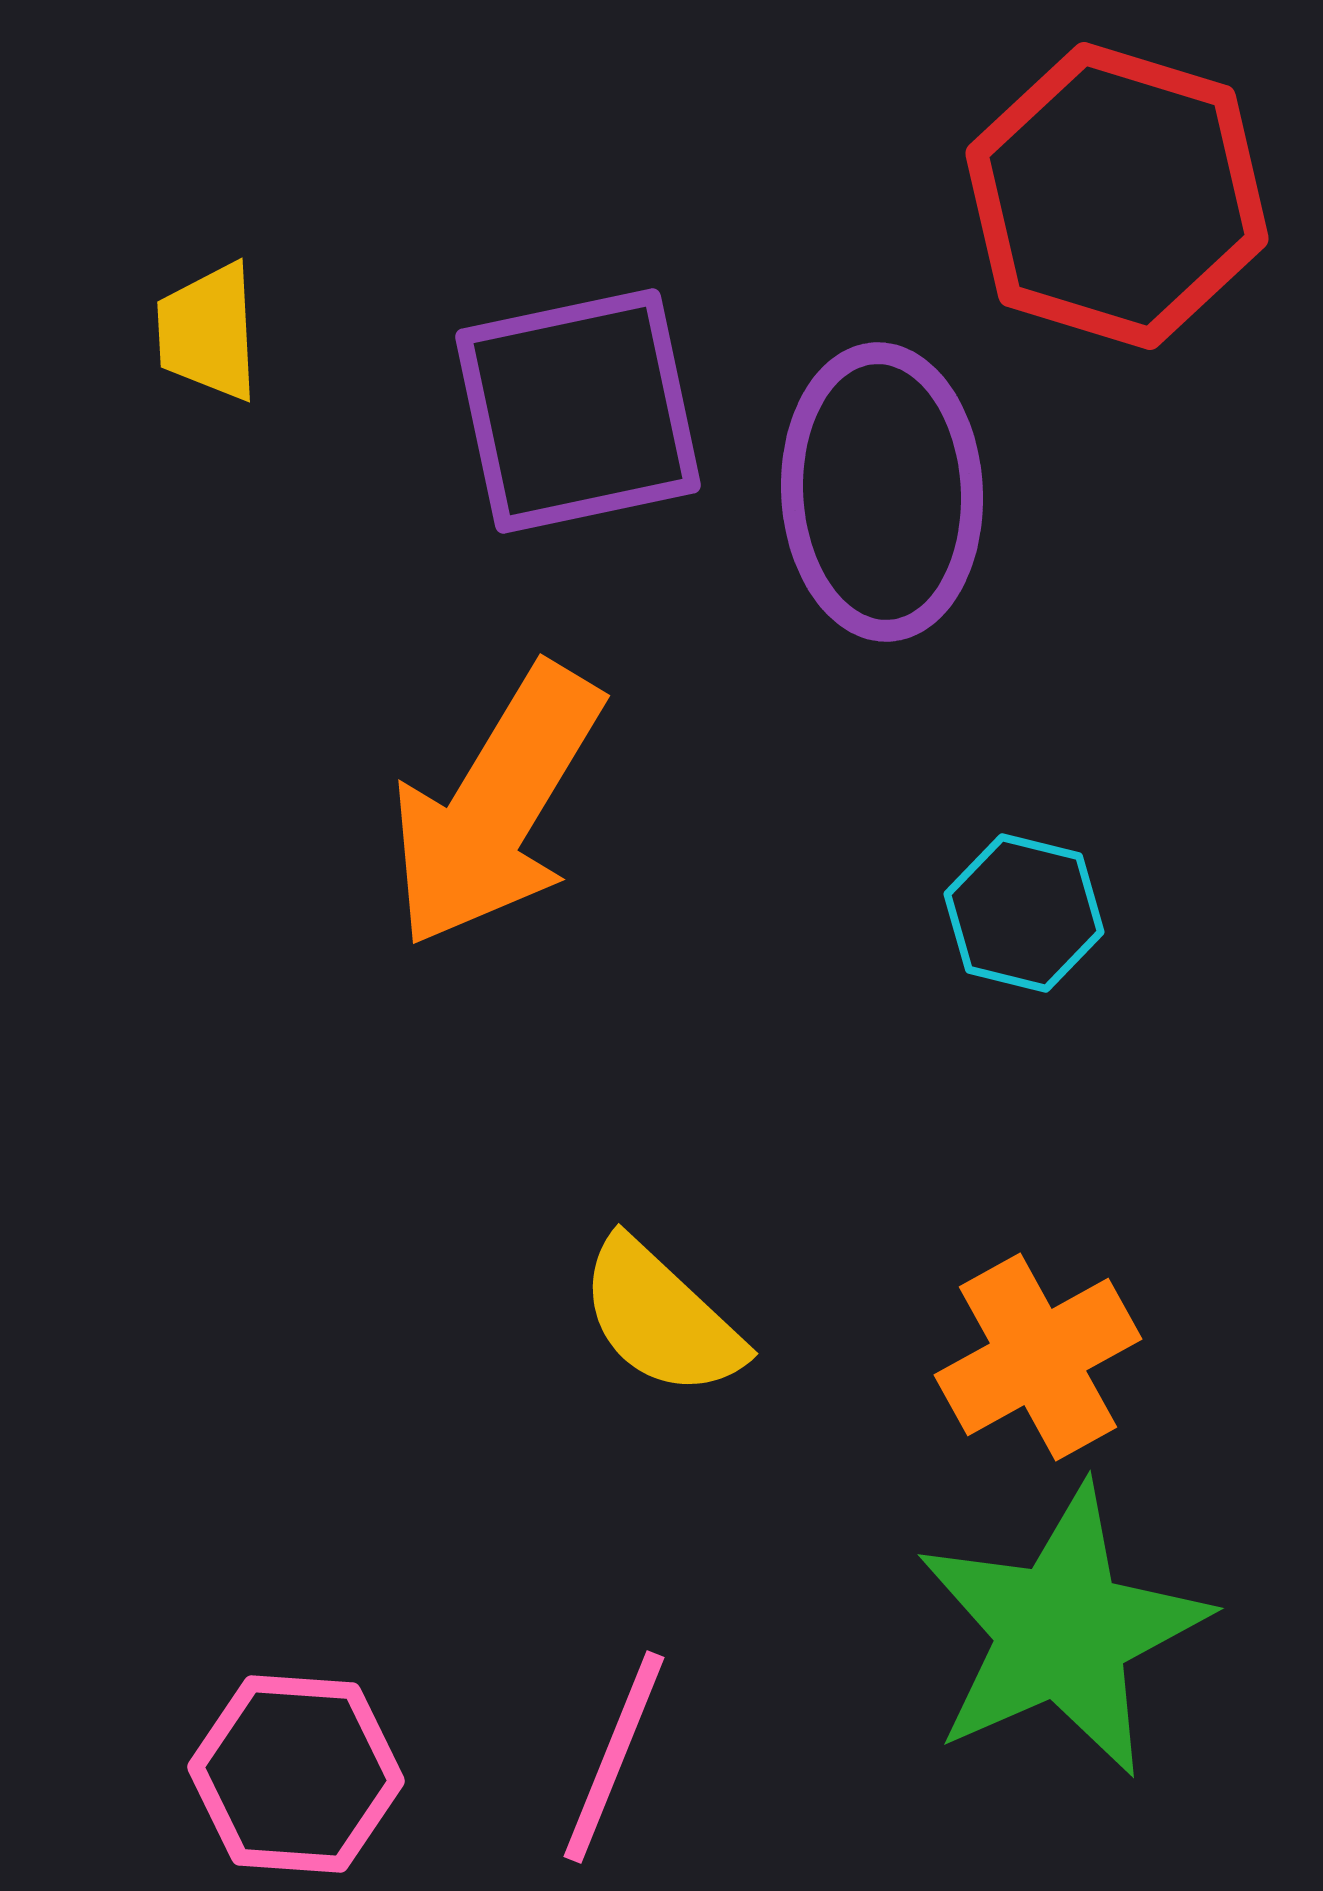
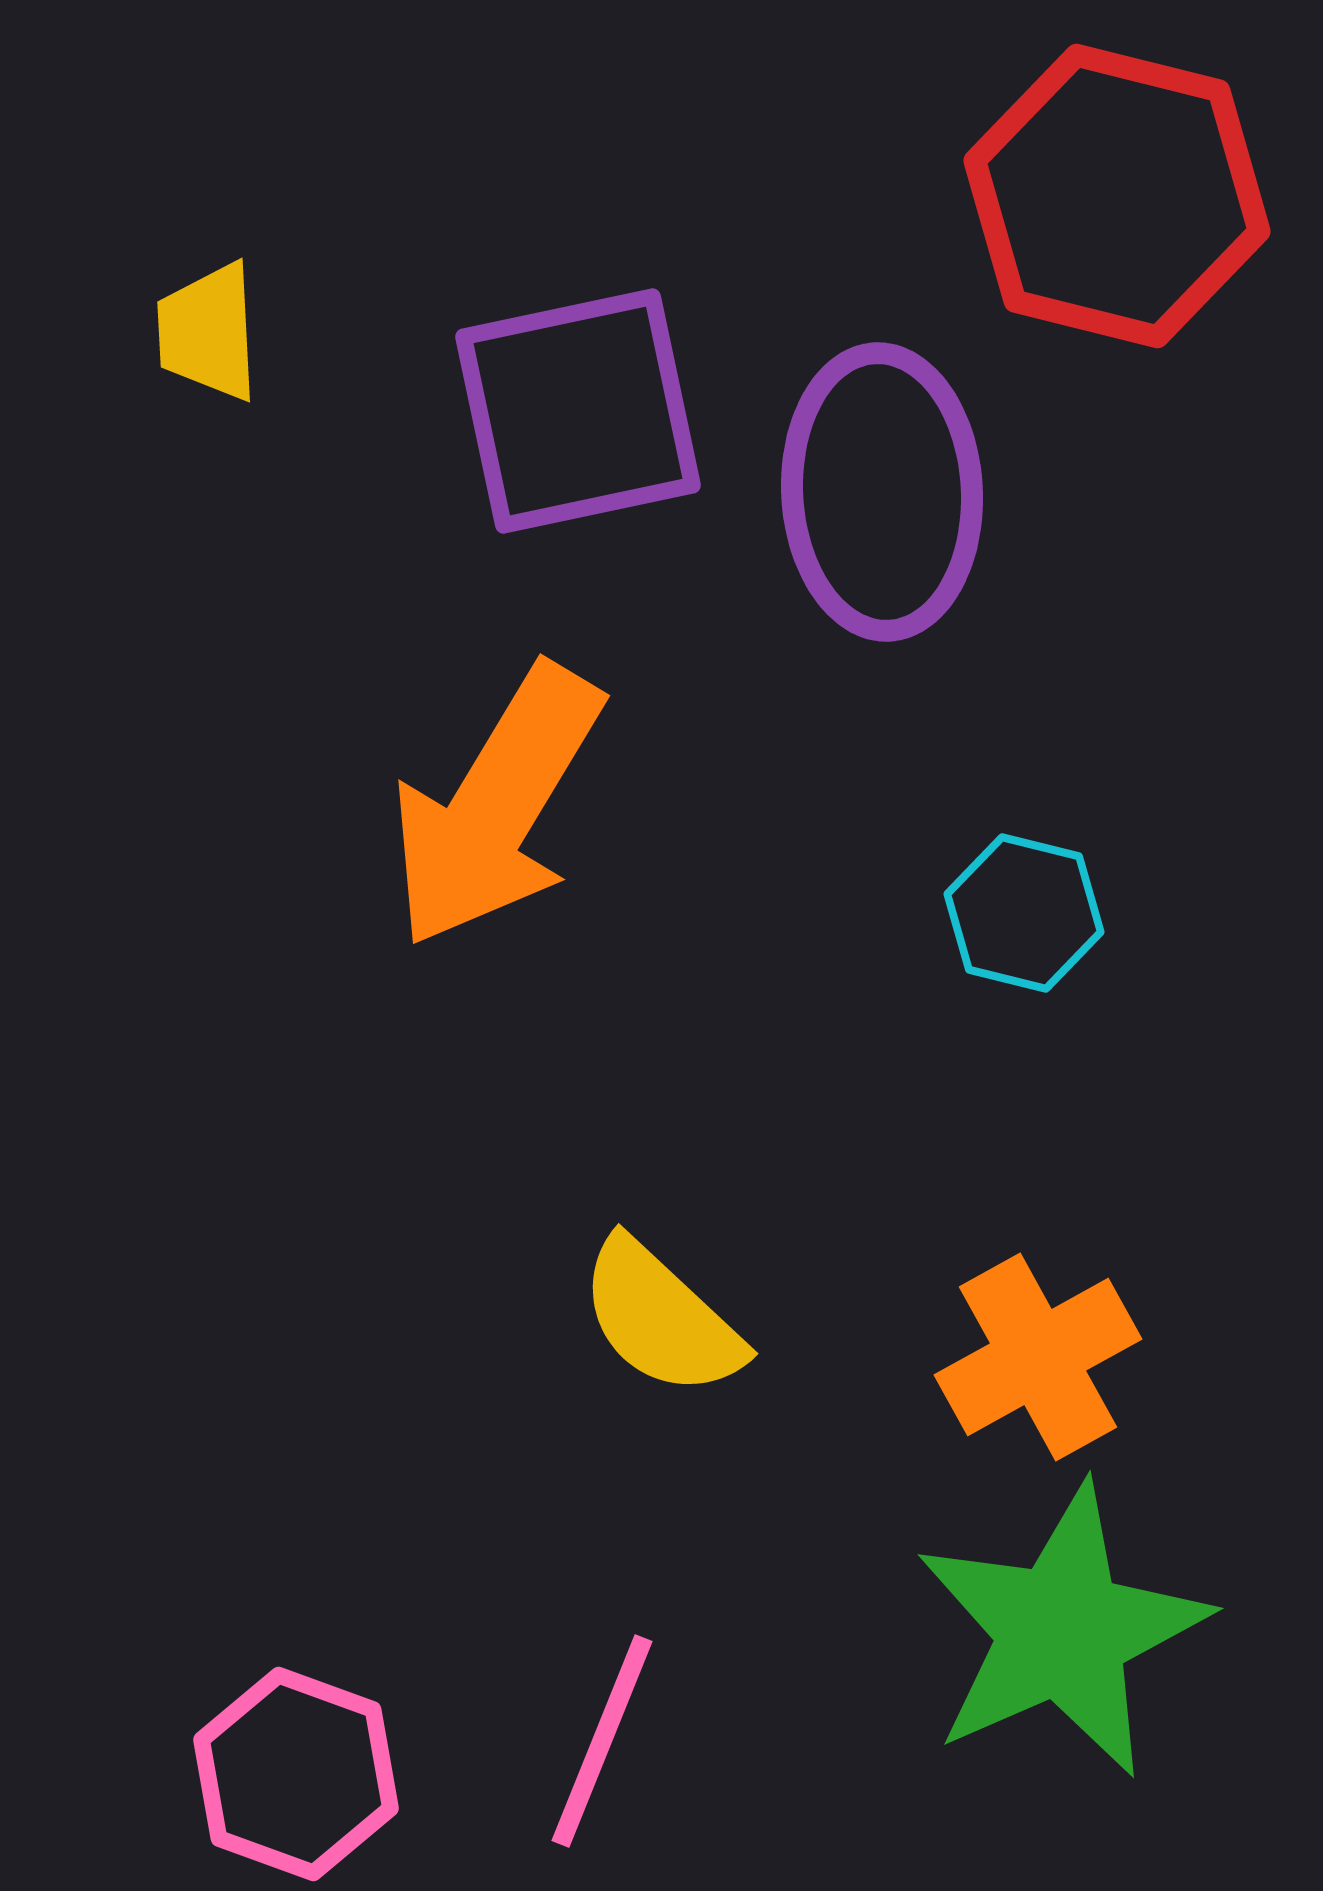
red hexagon: rotated 3 degrees counterclockwise
pink line: moved 12 px left, 16 px up
pink hexagon: rotated 16 degrees clockwise
